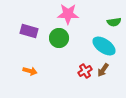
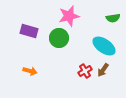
pink star: moved 1 px right, 2 px down; rotated 15 degrees counterclockwise
green semicircle: moved 1 px left, 4 px up
